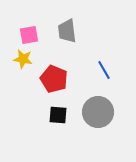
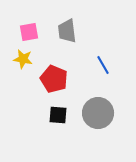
pink square: moved 3 px up
blue line: moved 1 px left, 5 px up
gray circle: moved 1 px down
